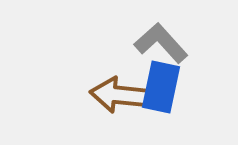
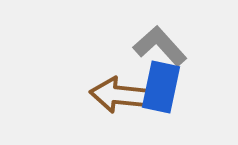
gray L-shape: moved 1 px left, 3 px down
